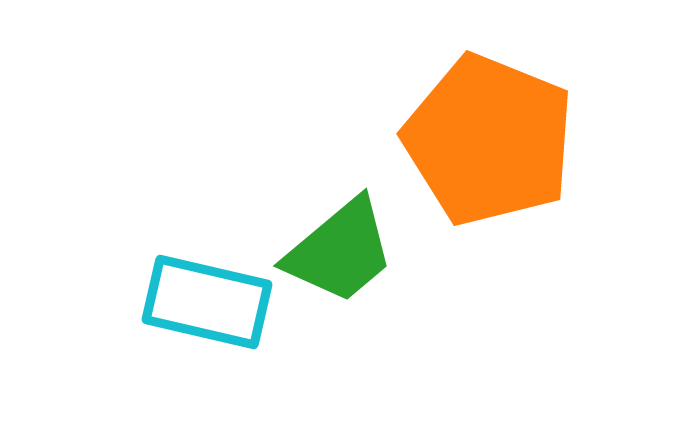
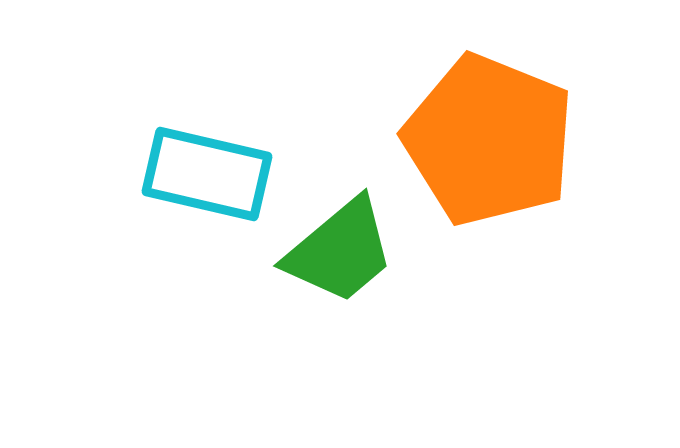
cyan rectangle: moved 128 px up
